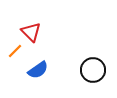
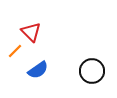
black circle: moved 1 px left, 1 px down
